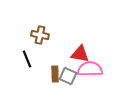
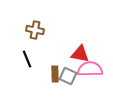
brown cross: moved 5 px left, 5 px up
